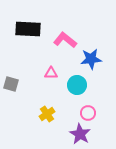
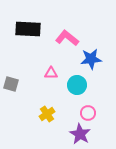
pink L-shape: moved 2 px right, 2 px up
